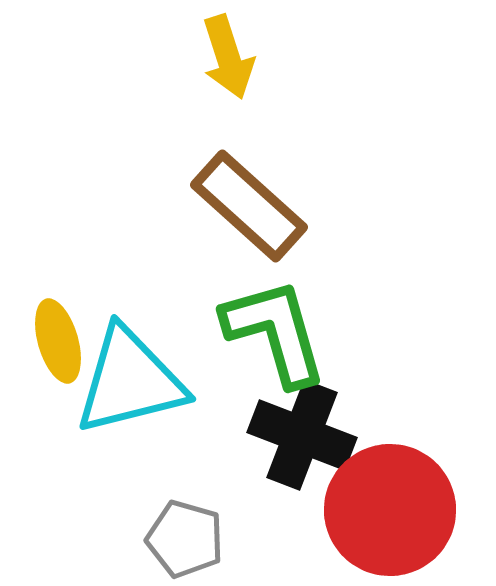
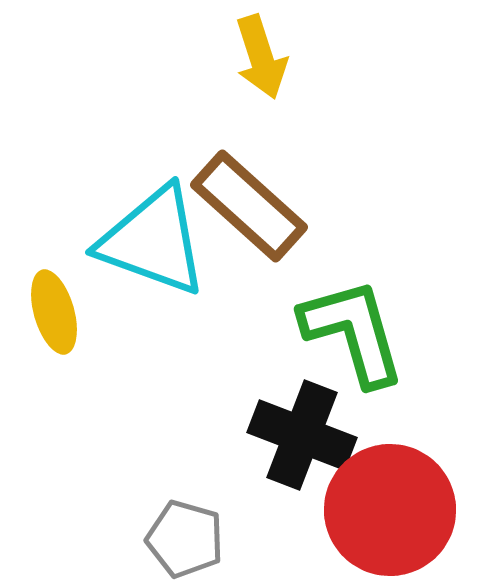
yellow arrow: moved 33 px right
green L-shape: moved 78 px right
yellow ellipse: moved 4 px left, 29 px up
cyan triangle: moved 23 px right, 140 px up; rotated 34 degrees clockwise
